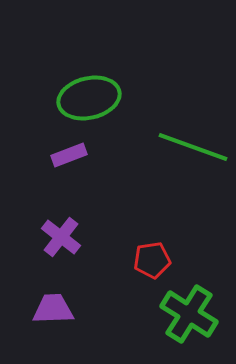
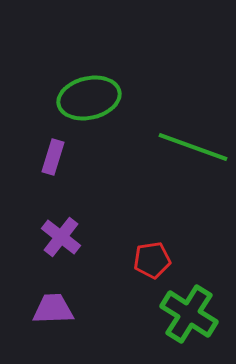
purple rectangle: moved 16 px left, 2 px down; rotated 52 degrees counterclockwise
